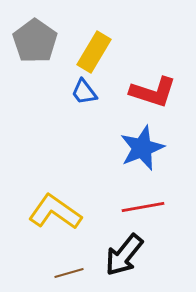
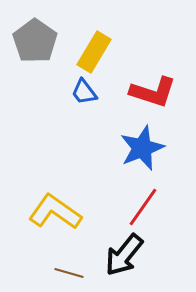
red line: rotated 45 degrees counterclockwise
brown line: rotated 32 degrees clockwise
